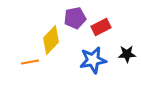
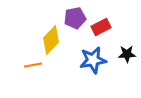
orange line: moved 3 px right, 3 px down
